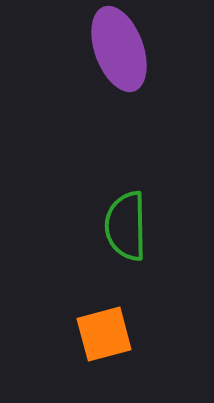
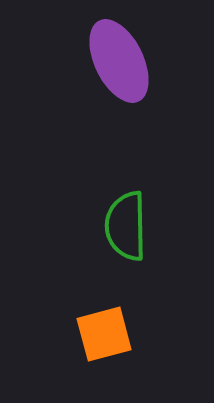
purple ellipse: moved 12 px down; rotated 6 degrees counterclockwise
